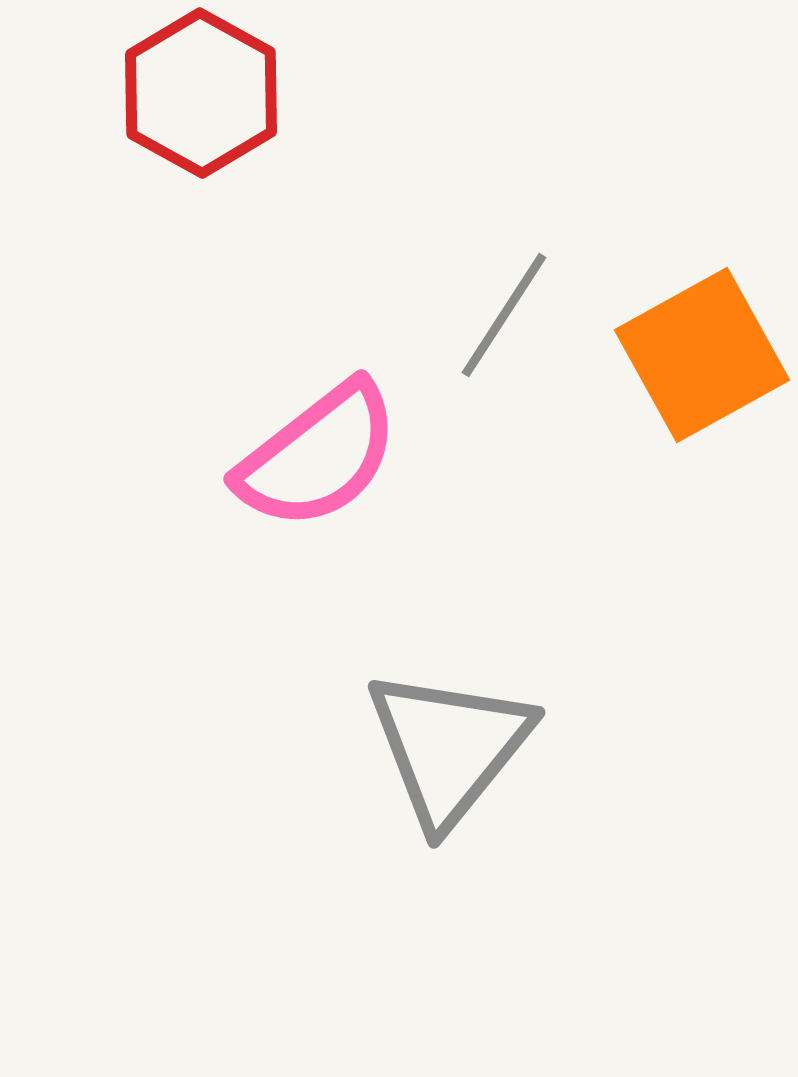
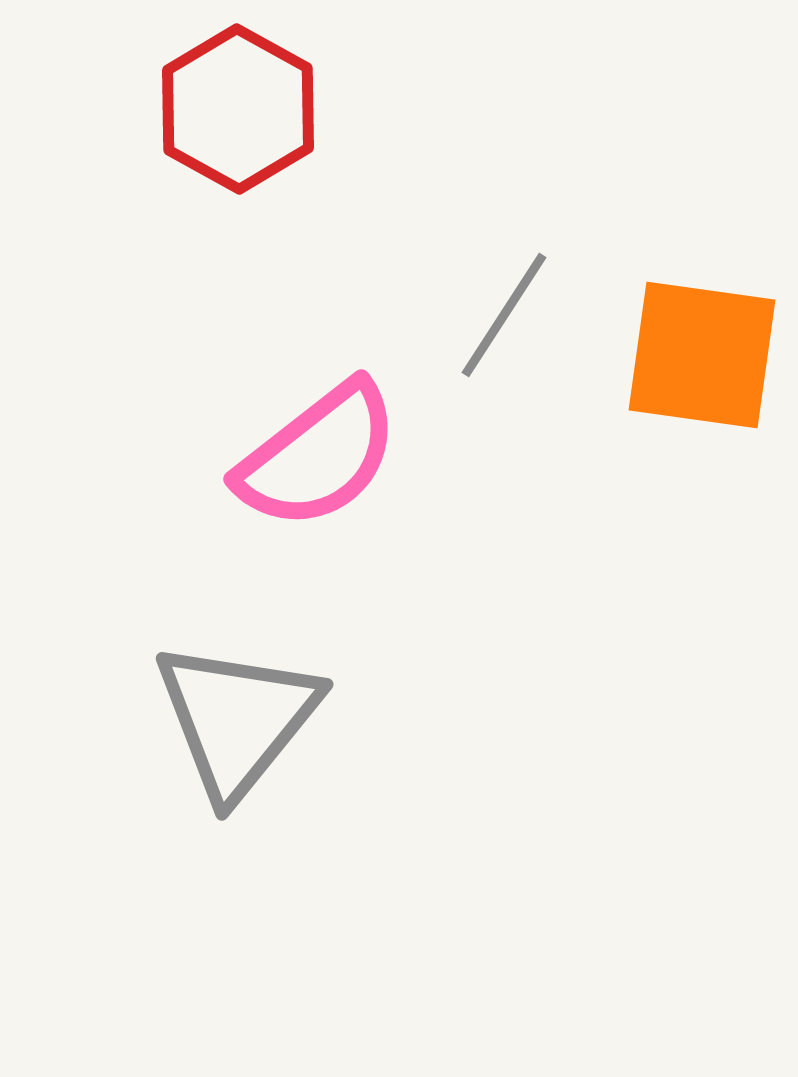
red hexagon: moved 37 px right, 16 px down
orange square: rotated 37 degrees clockwise
gray triangle: moved 212 px left, 28 px up
